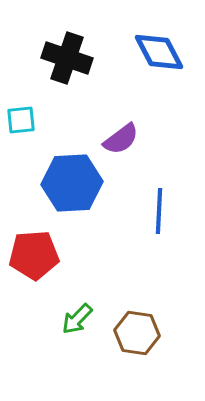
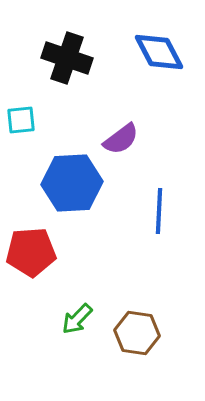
red pentagon: moved 3 px left, 3 px up
